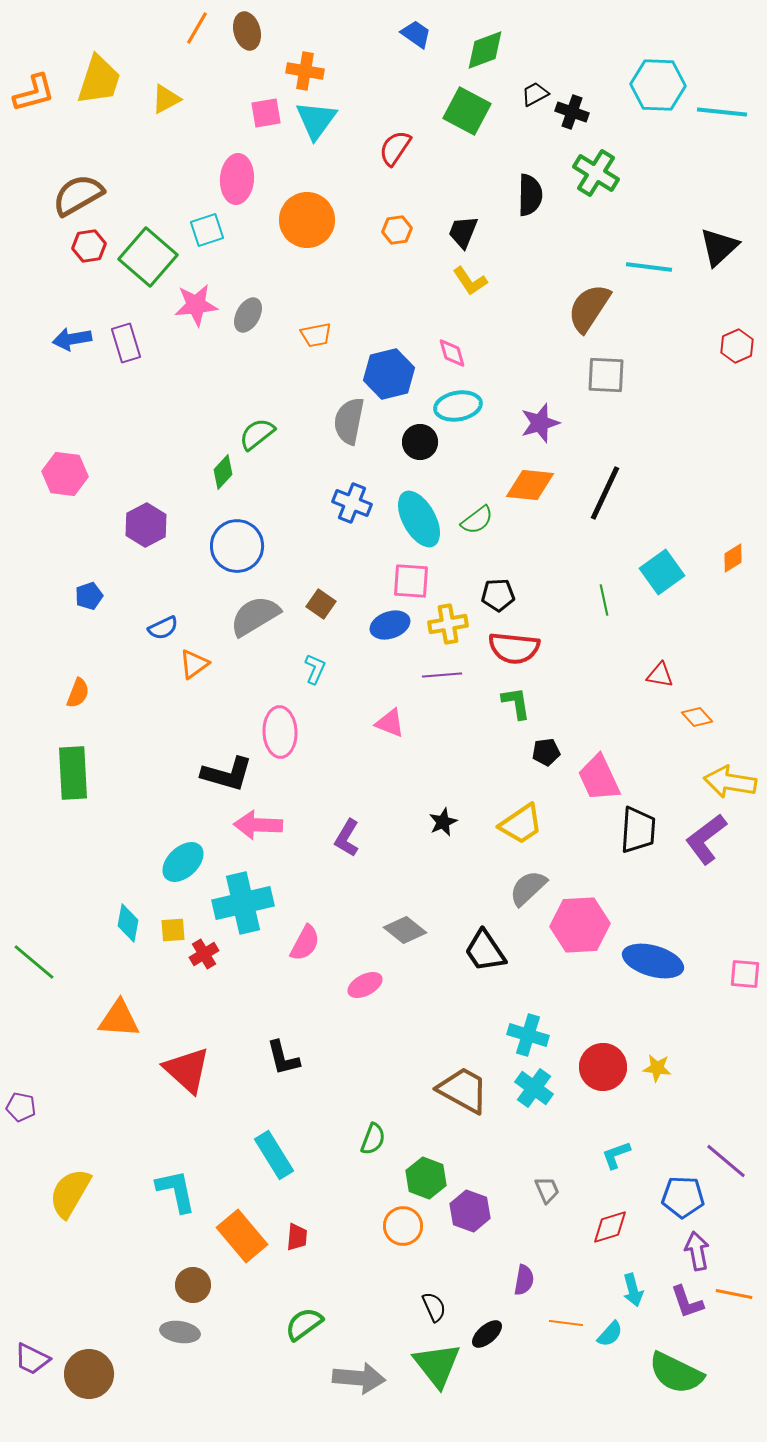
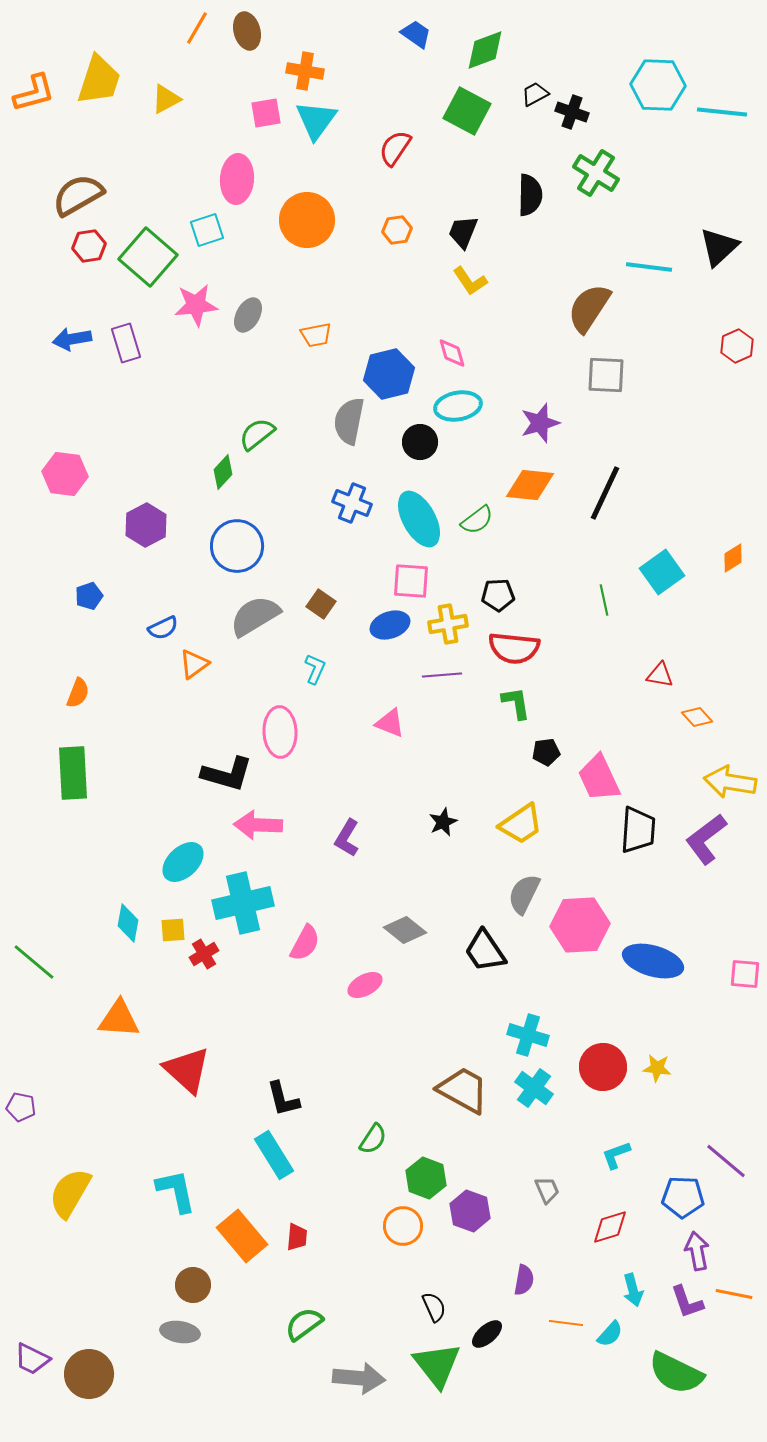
gray semicircle at (528, 888): moved 4 px left, 6 px down; rotated 21 degrees counterclockwise
black L-shape at (283, 1058): moved 41 px down
green semicircle at (373, 1139): rotated 12 degrees clockwise
